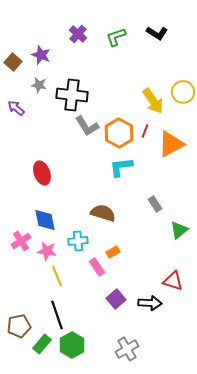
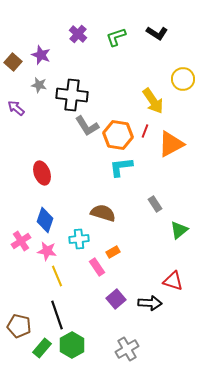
yellow circle: moved 13 px up
orange hexagon: moved 1 px left, 2 px down; rotated 20 degrees counterclockwise
blue diamond: rotated 30 degrees clockwise
cyan cross: moved 1 px right, 2 px up
brown pentagon: rotated 25 degrees clockwise
green rectangle: moved 4 px down
